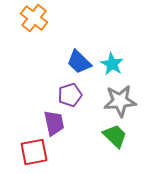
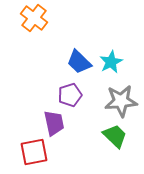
cyan star: moved 1 px left, 2 px up; rotated 15 degrees clockwise
gray star: moved 1 px right
